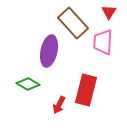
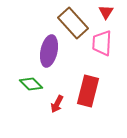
red triangle: moved 3 px left
pink trapezoid: moved 1 px left, 1 px down
green diamond: moved 3 px right; rotated 15 degrees clockwise
red rectangle: moved 2 px right, 1 px down
red arrow: moved 2 px left, 1 px up
